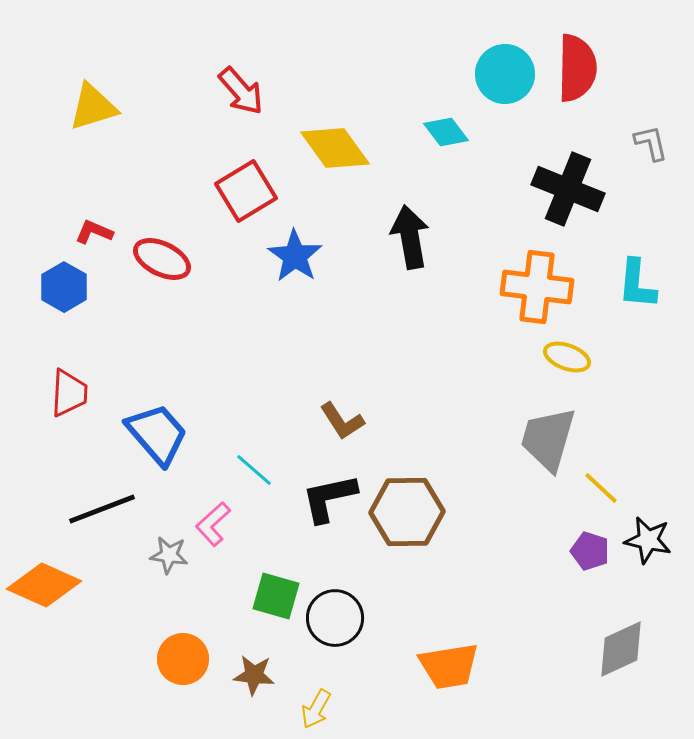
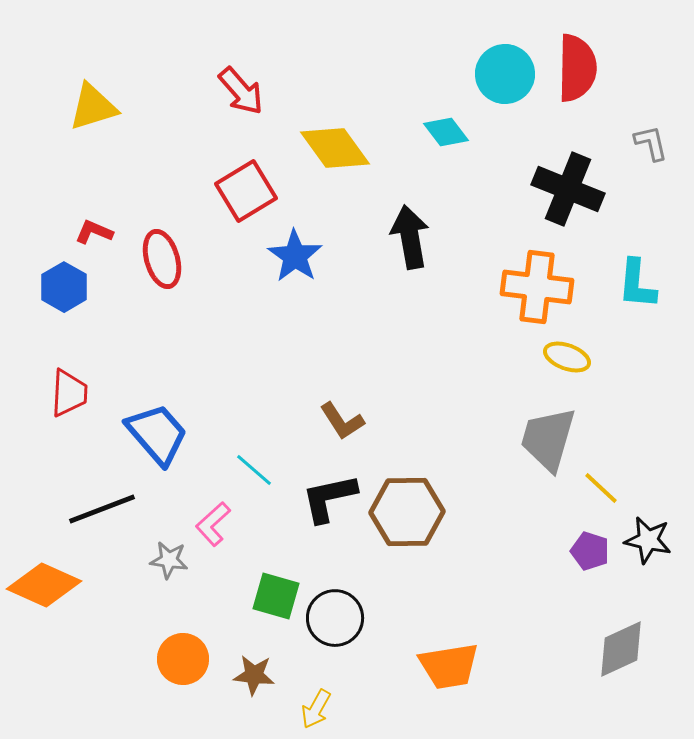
red ellipse: rotated 48 degrees clockwise
gray star: moved 5 px down
